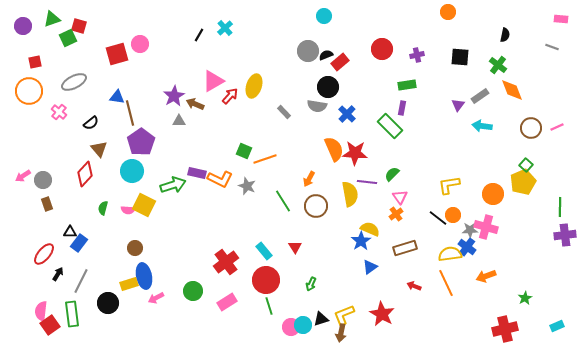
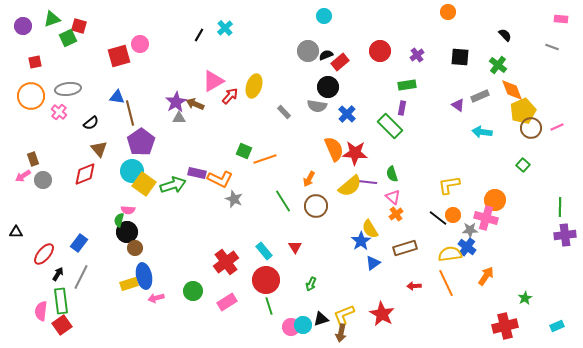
black semicircle at (505, 35): rotated 56 degrees counterclockwise
red circle at (382, 49): moved 2 px left, 2 px down
red square at (117, 54): moved 2 px right, 2 px down
purple cross at (417, 55): rotated 24 degrees counterclockwise
gray ellipse at (74, 82): moved 6 px left, 7 px down; rotated 20 degrees clockwise
orange circle at (29, 91): moved 2 px right, 5 px down
purple star at (174, 96): moved 2 px right, 6 px down
gray rectangle at (480, 96): rotated 12 degrees clockwise
purple triangle at (458, 105): rotated 32 degrees counterclockwise
gray triangle at (179, 121): moved 3 px up
cyan arrow at (482, 126): moved 6 px down
green square at (526, 165): moved 3 px left
red diamond at (85, 174): rotated 25 degrees clockwise
green semicircle at (392, 174): rotated 63 degrees counterclockwise
yellow pentagon at (523, 182): moved 71 px up
gray star at (247, 186): moved 13 px left, 13 px down
yellow semicircle at (350, 194): moved 8 px up; rotated 60 degrees clockwise
orange circle at (493, 194): moved 2 px right, 6 px down
pink triangle at (400, 197): moved 7 px left; rotated 14 degrees counterclockwise
brown rectangle at (47, 204): moved 14 px left, 45 px up
yellow square at (144, 205): moved 21 px up; rotated 10 degrees clockwise
green semicircle at (103, 208): moved 16 px right, 12 px down
pink cross at (486, 227): moved 9 px up
yellow semicircle at (370, 229): rotated 144 degrees counterclockwise
black triangle at (70, 232): moved 54 px left
blue triangle at (370, 267): moved 3 px right, 4 px up
orange arrow at (486, 276): rotated 144 degrees clockwise
gray line at (81, 281): moved 4 px up
red arrow at (414, 286): rotated 24 degrees counterclockwise
pink arrow at (156, 298): rotated 14 degrees clockwise
black circle at (108, 303): moved 19 px right, 71 px up
green rectangle at (72, 314): moved 11 px left, 13 px up
red square at (50, 325): moved 12 px right
red cross at (505, 329): moved 3 px up
